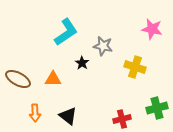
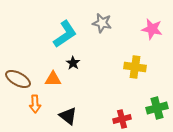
cyan L-shape: moved 1 px left, 2 px down
gray star: moved 1 px left, 23 px up
black star: moved 9 px left
yellow cross: rotated 10 degrees counterclockwise
orange arrow: moved 9 px up
